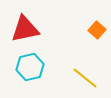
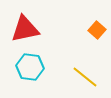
cyan hexagon: rotated 20 degrees clockwise
yellow line: moved 1 px up
